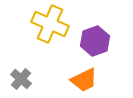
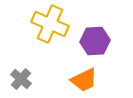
purple hexagon: rotated 16 degrees clockwise
